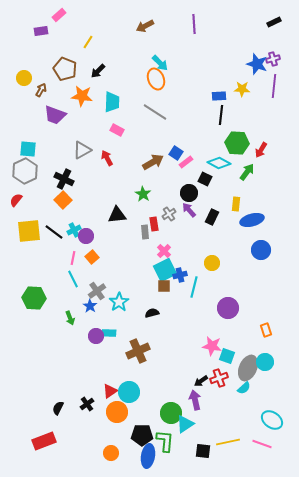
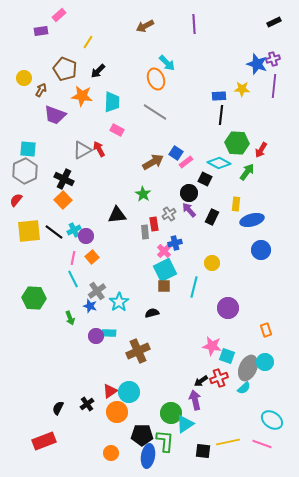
cyan arrow at (160, 63): moved 7 px right
red arrow at (107, 158): moved 8 px left, 9 px up
blue cross at (180, 275): moved 5 px left, 32 px up
blue star at (90, 306): rotated 16 degrees counterclockwise
